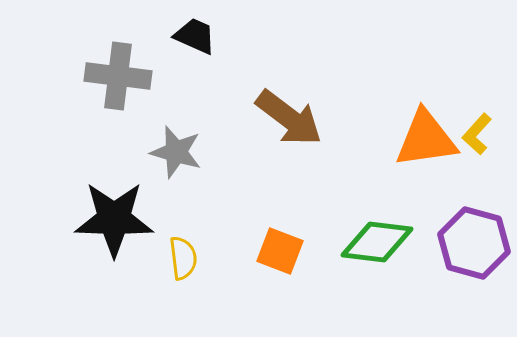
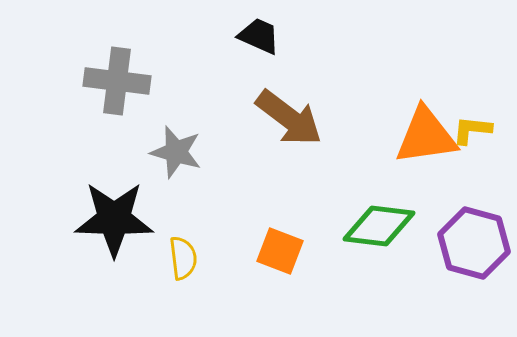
black trapezoid: moved 64 px right
gray cross: moved 1 px left, 5 px down
yellow L-shape: moved 5 px left, 4 px up; rotated 54 degrees clockwise
orange triangle: moved 3 px up
green diamond: moved 2 px right, 16 px up
